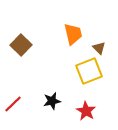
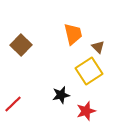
brown triangle: moved 1 px left, 1 px up
yellow square: rotated 12 degrees counterclockwise
black star: moved 9 px right, 6 px up
red star: rotated 24 degrees clockwise
